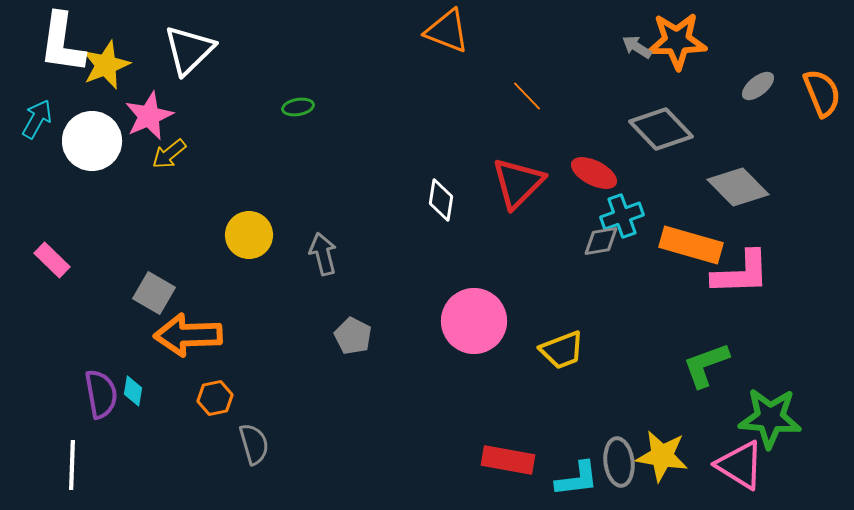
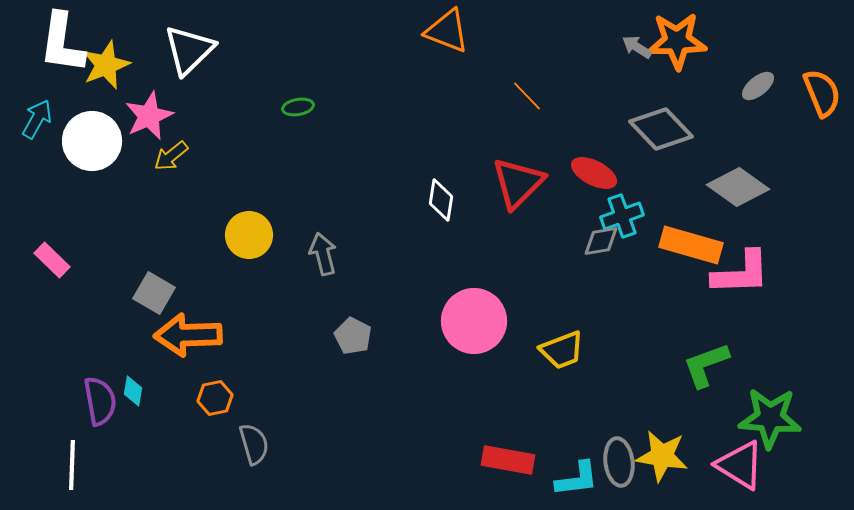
yellow arrow at (169, 154): moved 2 px right, 2 px down
gray diamond at (738, 187): rotated 10 degrees counterclockwise
purple semicircle at (101, 394): moved 1 px left, 7 px down
